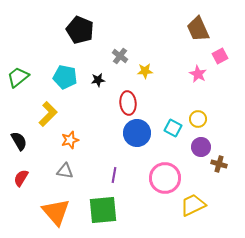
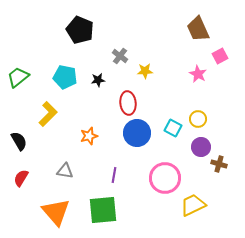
orange star: moved 19 px right, 4 px up
